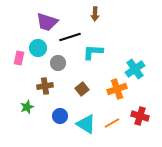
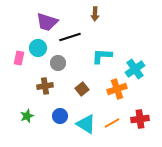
cyan L-shape: moved 9 px right, 4 px down
green star: moved 9 px down
red cross: moved 3 px down; rotated 24 degrees counterclockwise
